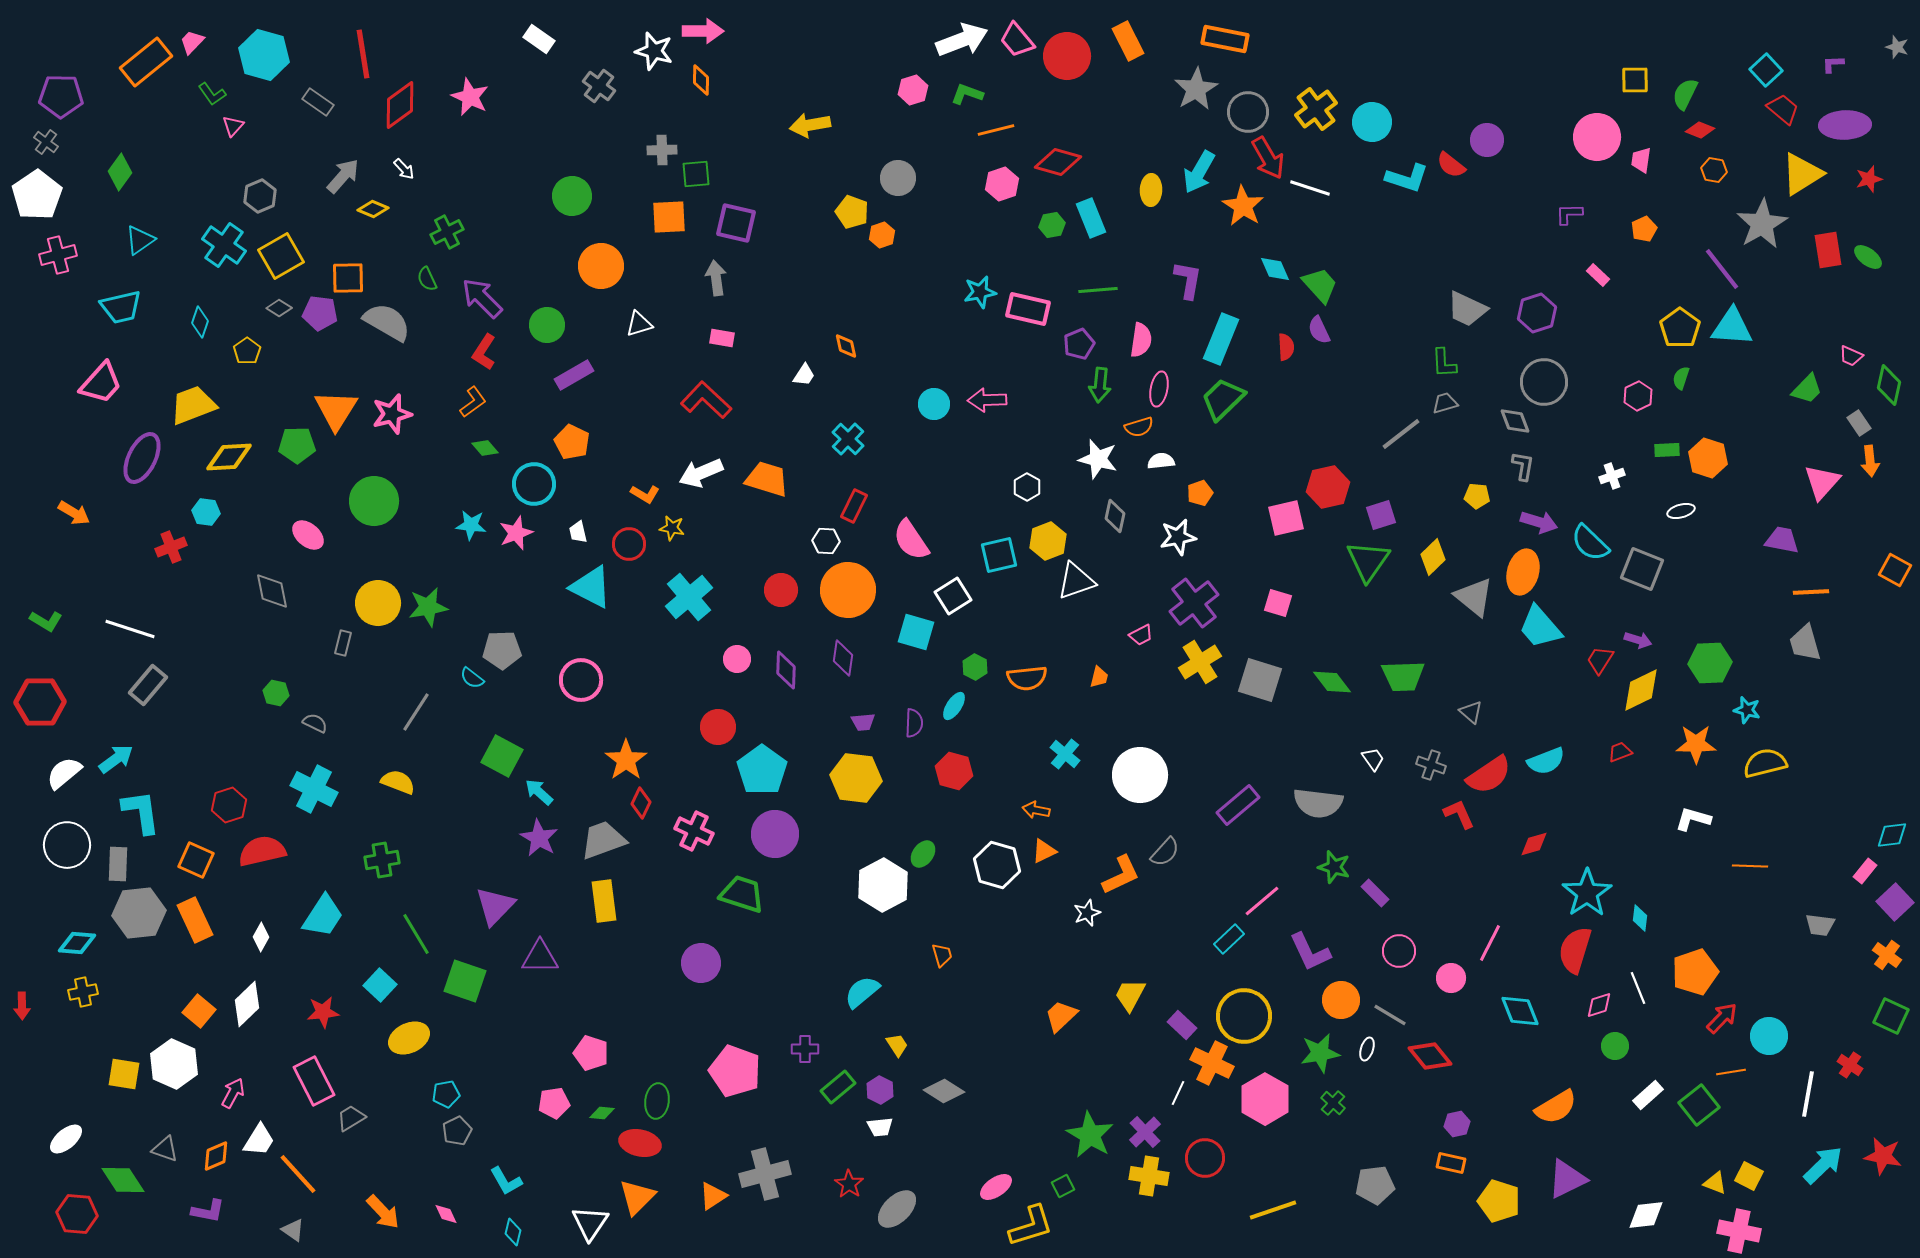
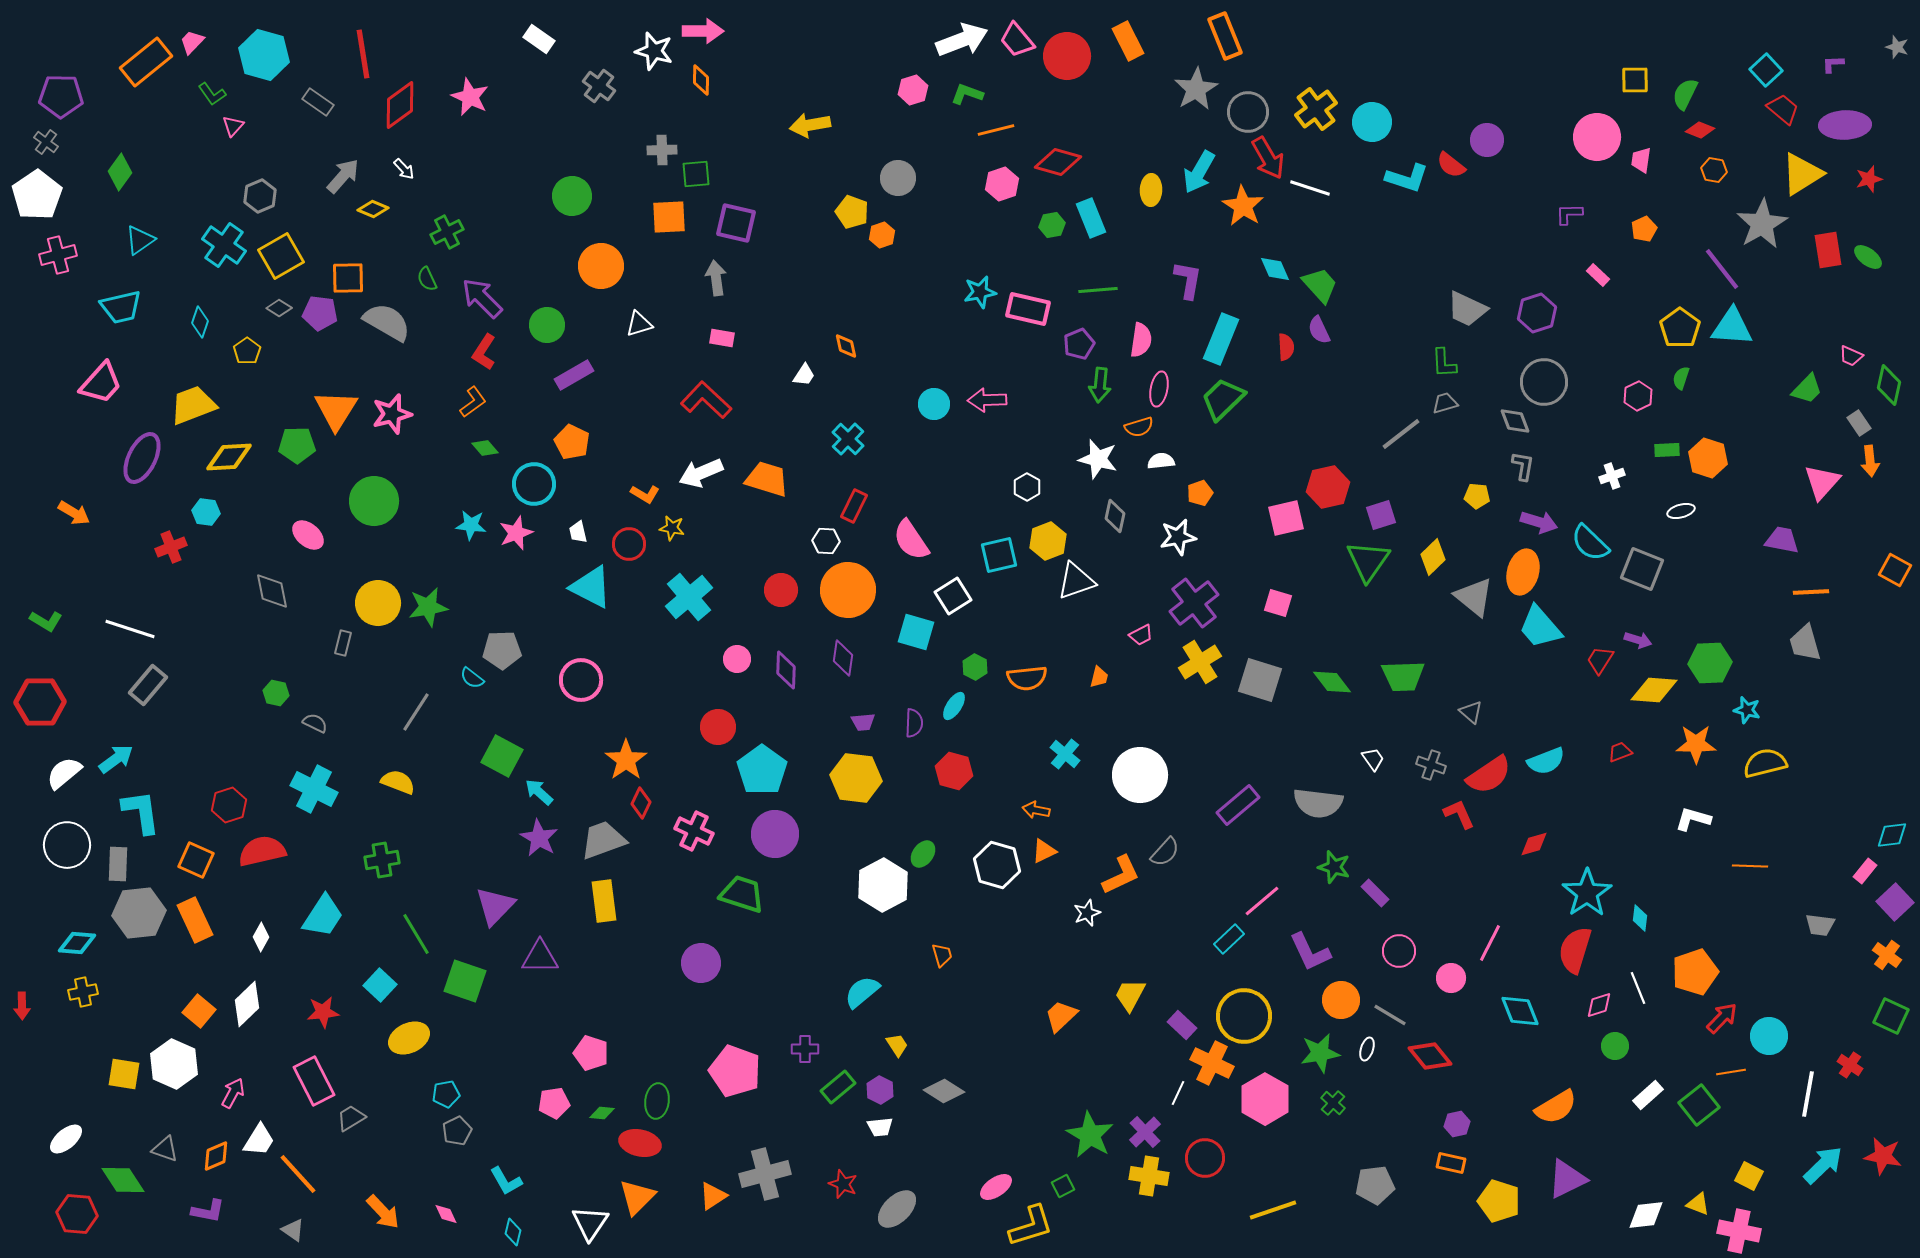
orange rectangle at (1225, 39): moved 3 px up; rotated 57 degrees clockwise
yellow diamond at (1641, 690): moved 13 px right; rotated 30 degrees clockwise
yellow triangle at (1715, 1183): moved 17 px left, 21 px down
red star at (849, 1184): moved 6 px left; rotated 12 degrees counterclockwise
